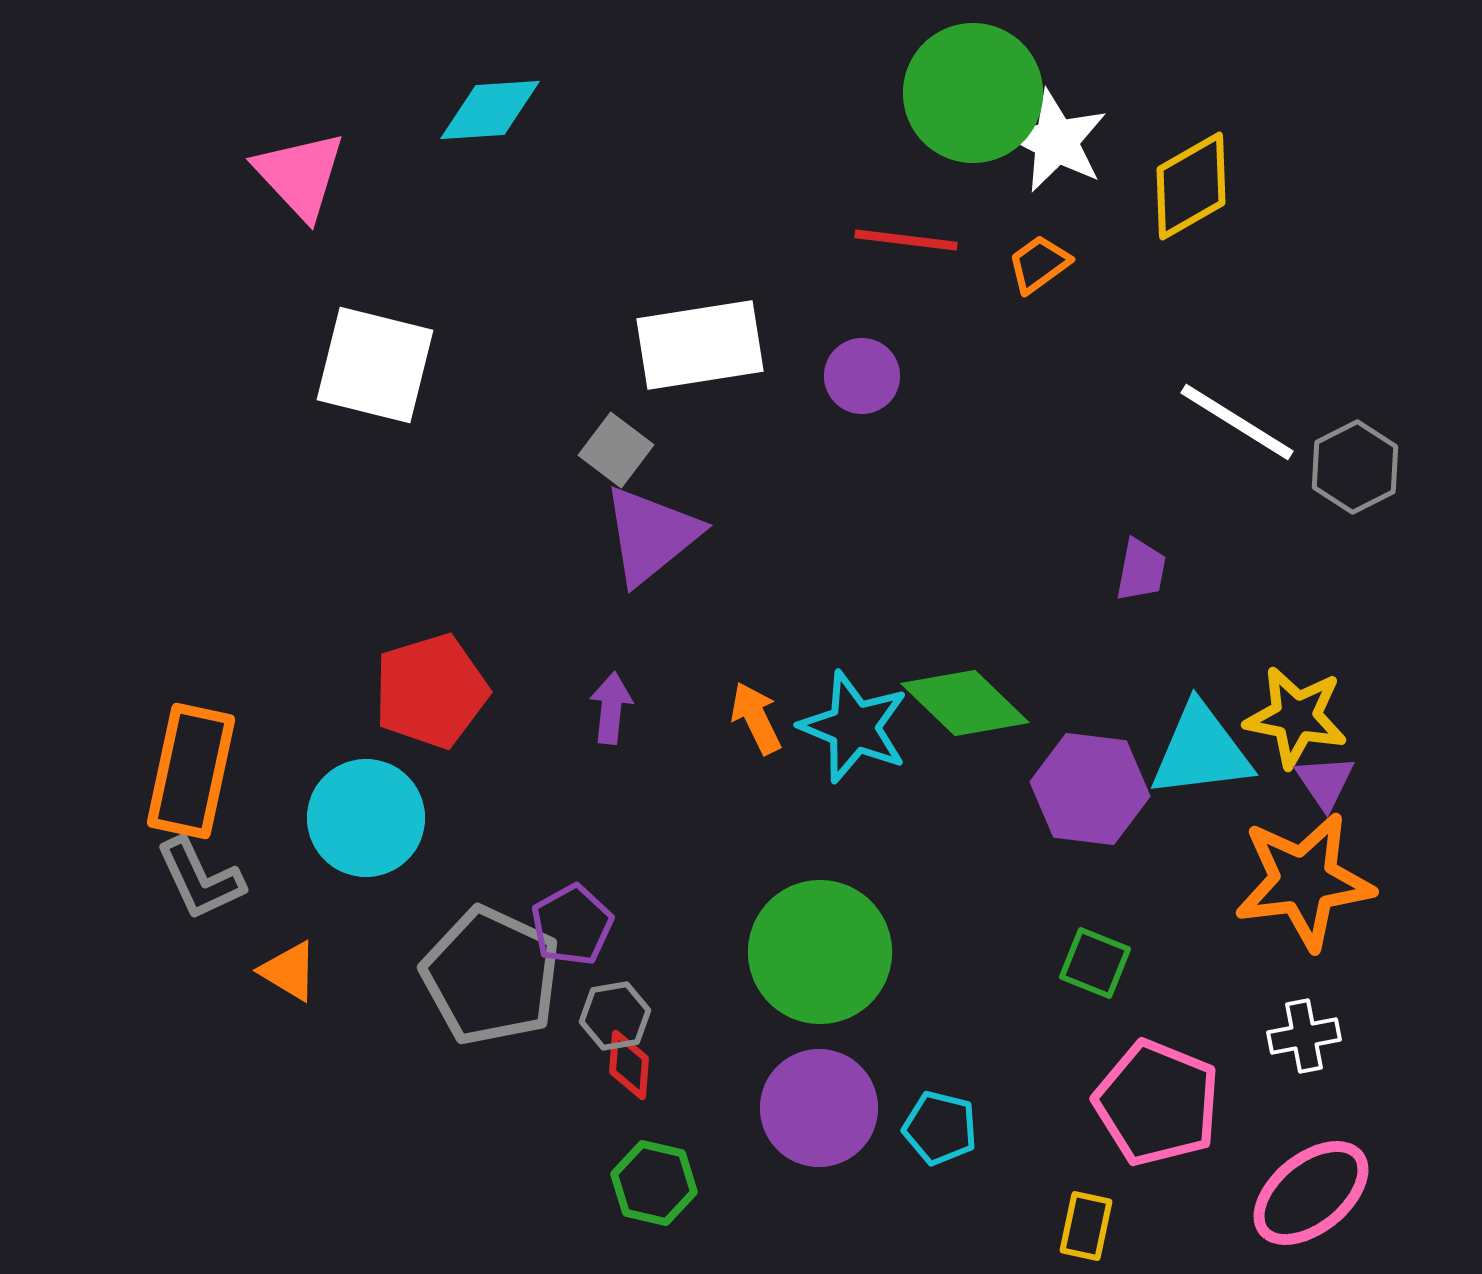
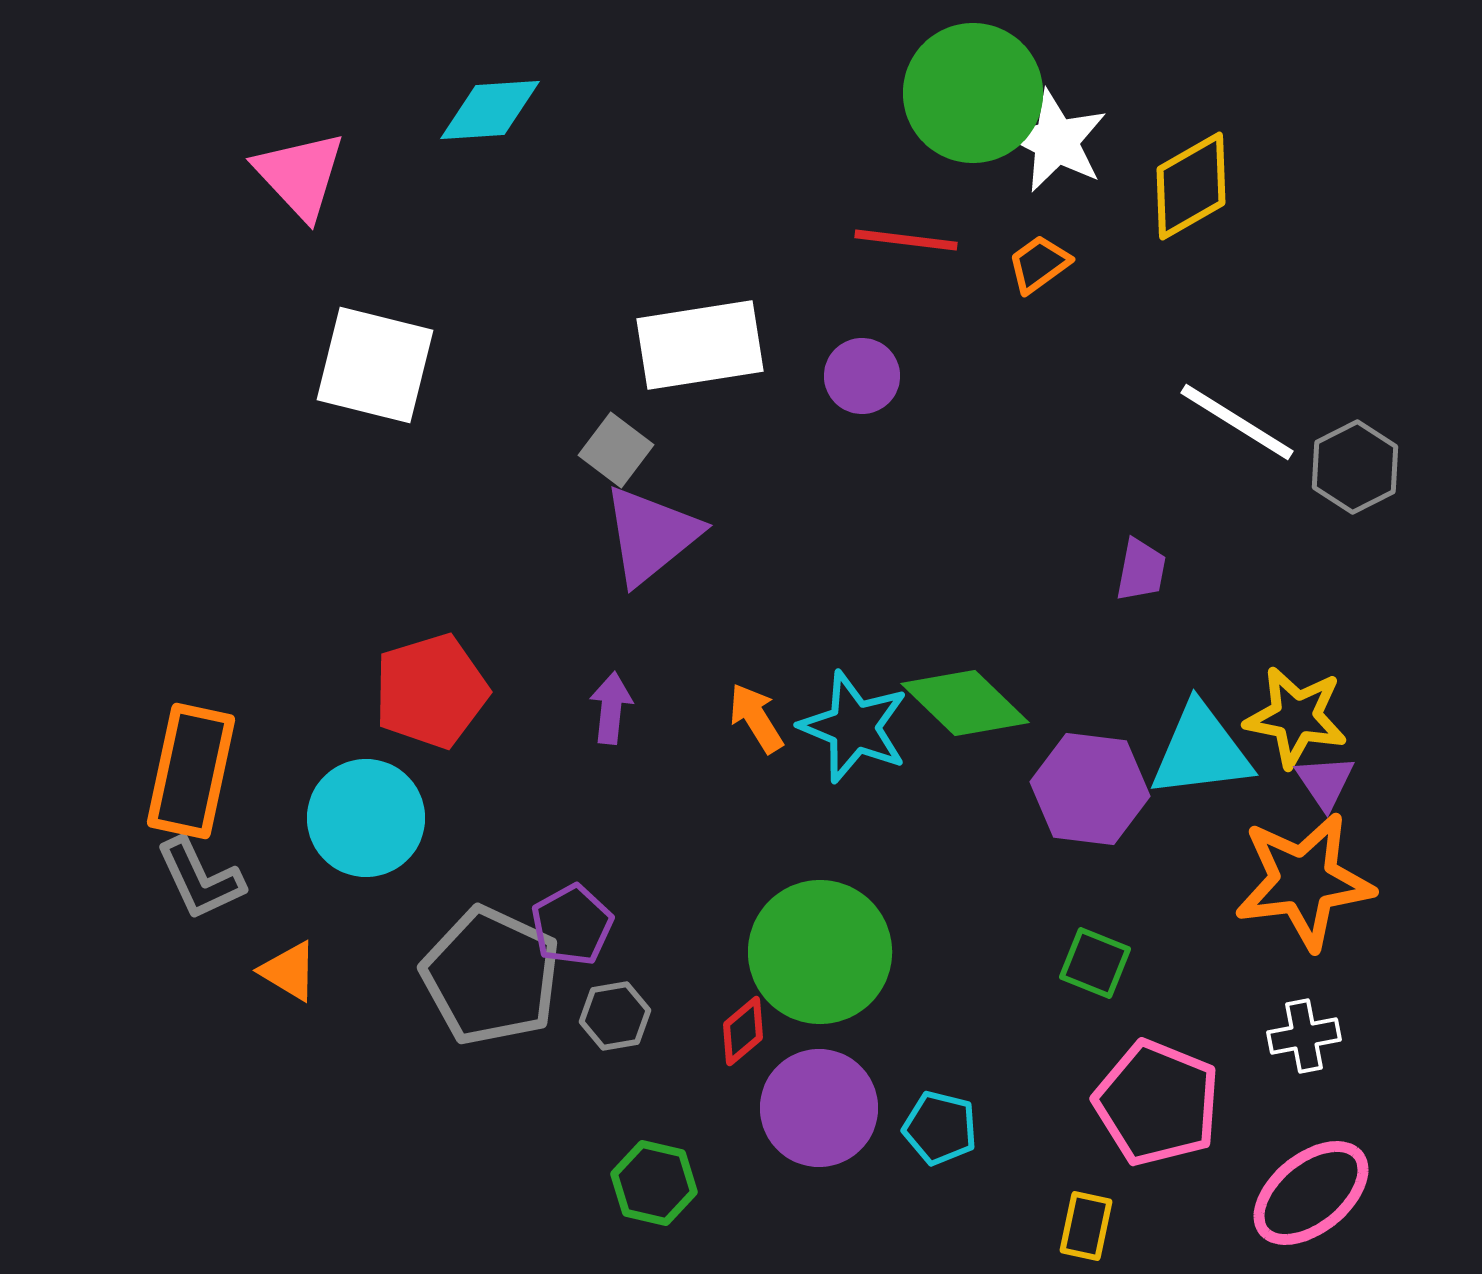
orange arrow at (756, 718): rotated 6 degrees counterclockwise
red diamond at (629, 1065): moved 114 px right, 34 px up; rotated 46 degrees clockwise
